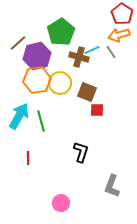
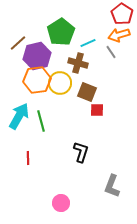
cyan line: moved 4 px left, 7 px up
brown cross: moved 1 px left, 6 px down
